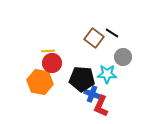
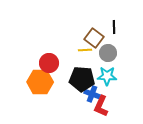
black line: moved 2 px right, 6 px up; rotated 56 degrees clockwise
yellow line: moved 37 px right, 1 px up
gray circle: moved 15 px left, 4 px up
red circle: moved 3 px left
cyan star: moved 2 px down
orange hexagon: rotated 10 degrees counterclockwise
